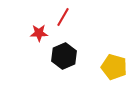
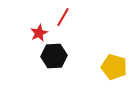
red star: rotated 24 degrees counterclockwise
black hexagon: moved 10 px left; rotated 20 degrees clockwise
